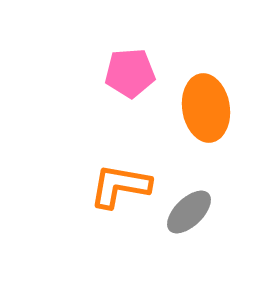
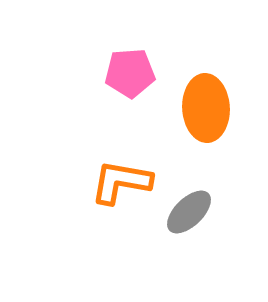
orange ellipse: rotated 6 degrees clockwise
orange L-shape: moved 1 px right, 4 px up
